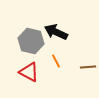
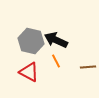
black arrow: moved 8 px down
